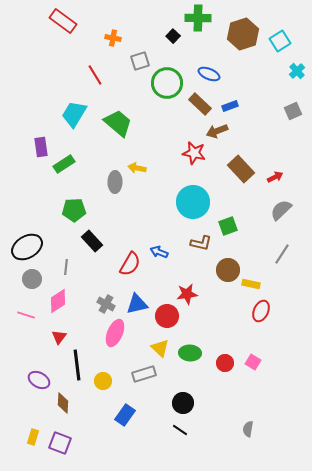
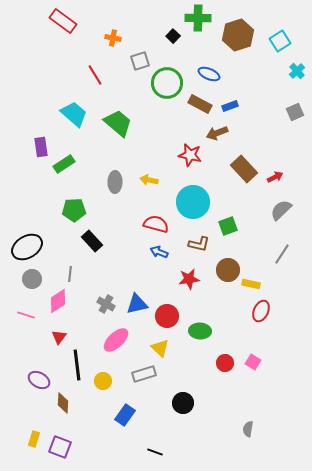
brown hexagon at (243, 34): moved 5 px left, 1 px down
brown rectangle at (200, 104): rotated 15 degrees counterclockwise
gray square at (293, 111): moved 2 px right, 1 px down
cyan trapezoid at (74, 114): rotated 100 degrees clockwise
brown arrow at (217, 131): moved 2 px down
red star at (194, 153): moved 4 px left, 2 px down
yellow arrow at (137, 168): moved 12 px right, 12 px down
brown rectangle at (241, 169): moved 3 px right
brown L-shape at (201, 243): moved 2 px left, 1 px down
red semicircle at (130, 264): moved 26 px right, 40 px up; rotated 105 degrees counterclockwise
gray line at (66, 267): moved 4 px right, 7 px down
red star at (187, 294): moved 2 px right, 15 px up
pink ellipse at (115, 333): moved 1 px right, 7 px down; rotated 24 degrees clockwise
green ellipse at (190, 353): moved 10 px right, 22 px up
black line at (180, 430): moved 25 px left, 22 px down; rotated 14 degrees counterclockwise
yellow rectangle at (33, 437): moved 1 px right, 2 px down
purple square at (60, 443): moved 4 px down
